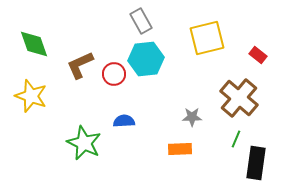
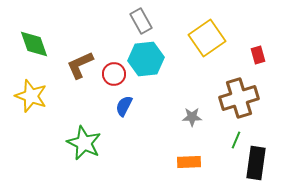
yellow square: rotated 21 degrees counterclockwise
red rectangle: rotated 36 degrees clockwise
brown cross: rotated 33 degrees clockwise
blue semicircle: moved 15 px up; rotated 60 degrees counterclockwise
green line: moved 1 px down
orange rectangle: moved 9 px right, 13 px down
